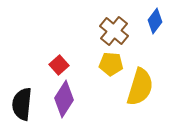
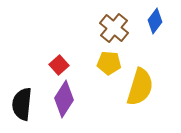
brown cross: moved 3 px up
yellow pentagon: moved 2 px left, 1 px up
